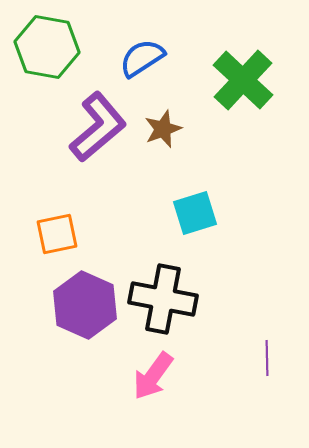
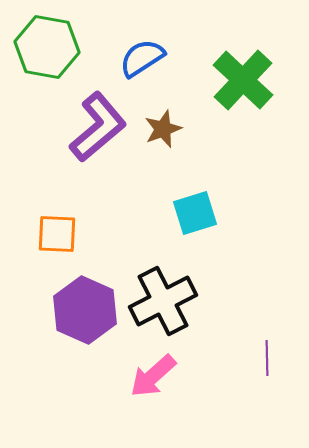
orange square: rotated 15 degrees clockwise
black cross: moved 2 px down; rotated 38 degrees counterclockwise
purple hexagon: moved 5 px down
pink arrow: rotated 12 degrees clockwise
